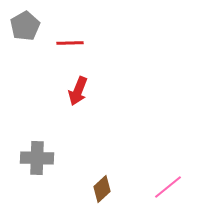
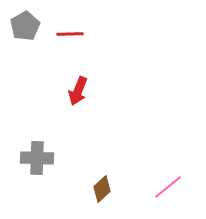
red line: moved 9 px up
